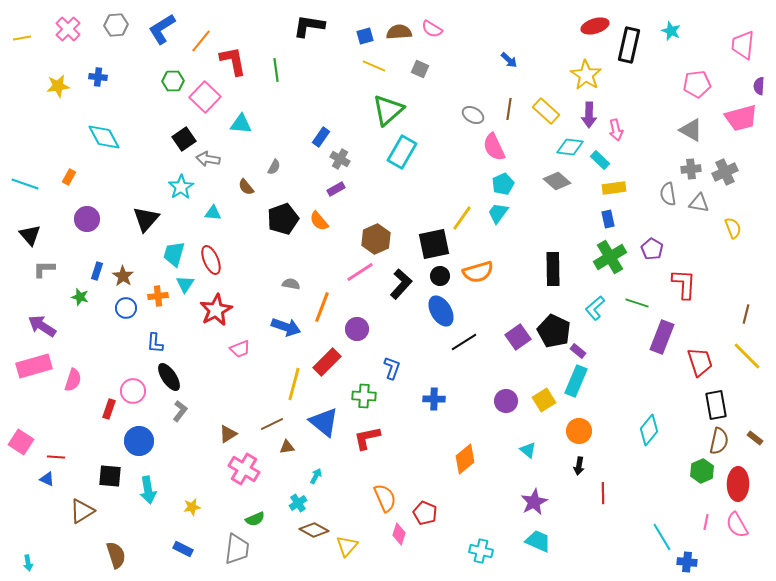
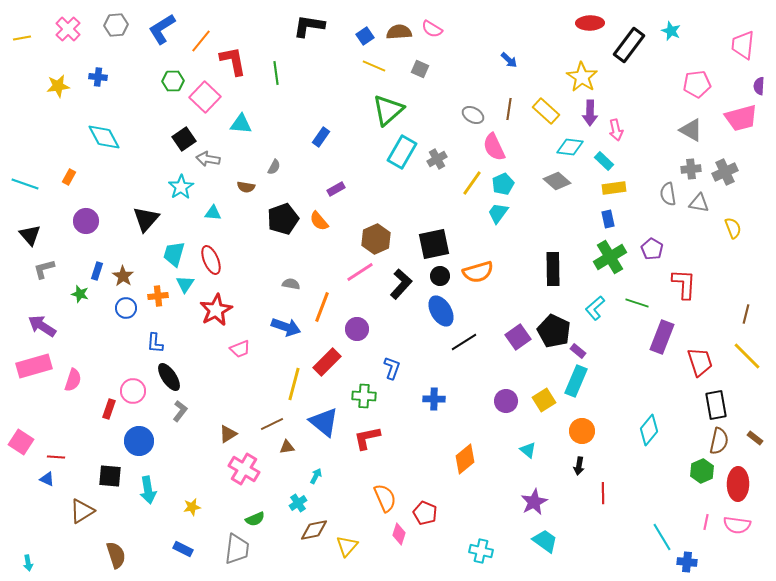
red ellipse at (595, 26): moved 5 px left, 3 px up; rotated 16 degrees clockwise
blue square at (365, 36): rotated 18 degrees counterclockwise
black rectangle at (629, 45): rotated 24 degrees clockwise
green line at (276, 70): moved 3 px down
yellow star at (586, 75): moved 4 px left, 2 px down
purple arrow at (589, 115): moved 1 px right, 2 px up
gray cross at (340, 159): moved 97 px right; rotated 30 degrees clockwise
cyan rectangle at (600, 160): moved 4 px right, 1 px down
brown semicircle at (246, 187): rotated 42 degrees counterclockwise
yellow line at (462, 218): moved 10 px right, 35 px up
purple circle at (87, 219): moved 1 px left, 2 px down
gray L-shape at (44, 269): rotated 15 degrees counterclockwise
green star at (80, 297): moved 3 px up
orange circle at (579, 431): moved 3 px right
pink semicircle at (737, 525): rotated 52 degrees counterclockwise
brown diamond at (314, 530): rotated 40 degrees counterclockwise
cyan trapezoid at (538, 541): moved 7 px right; rotated 12 degrees clockwise
